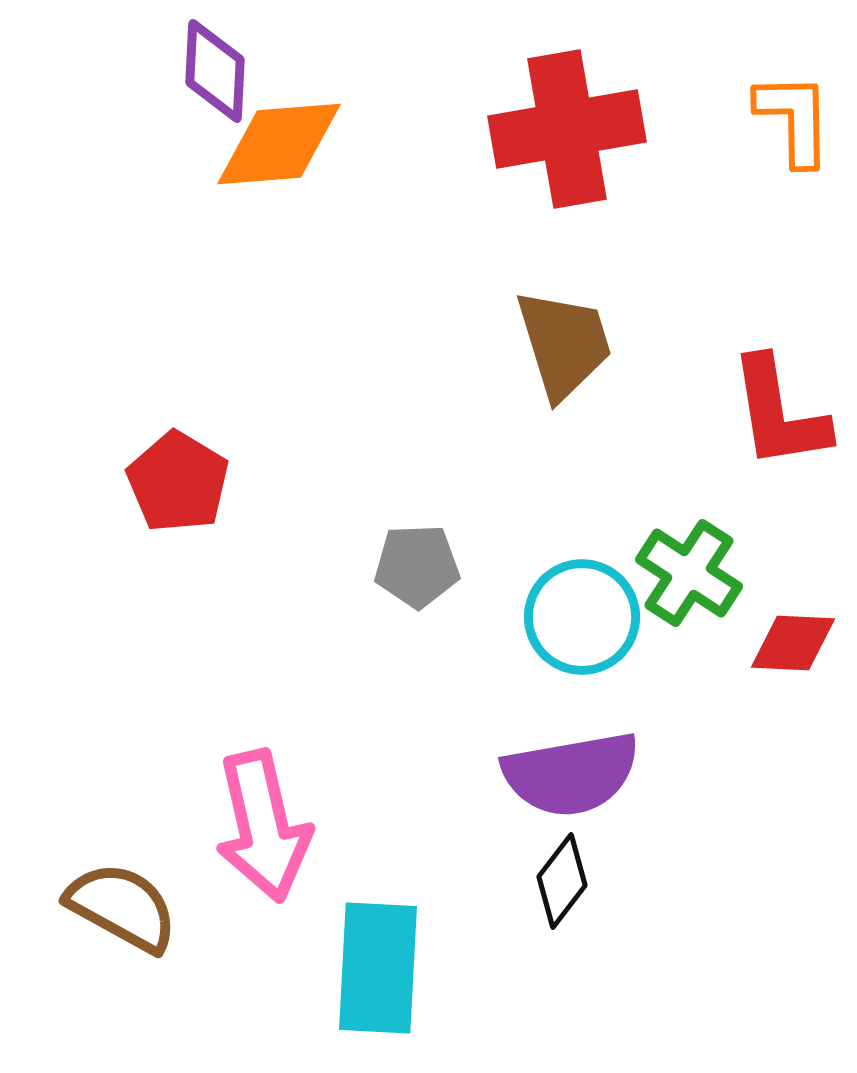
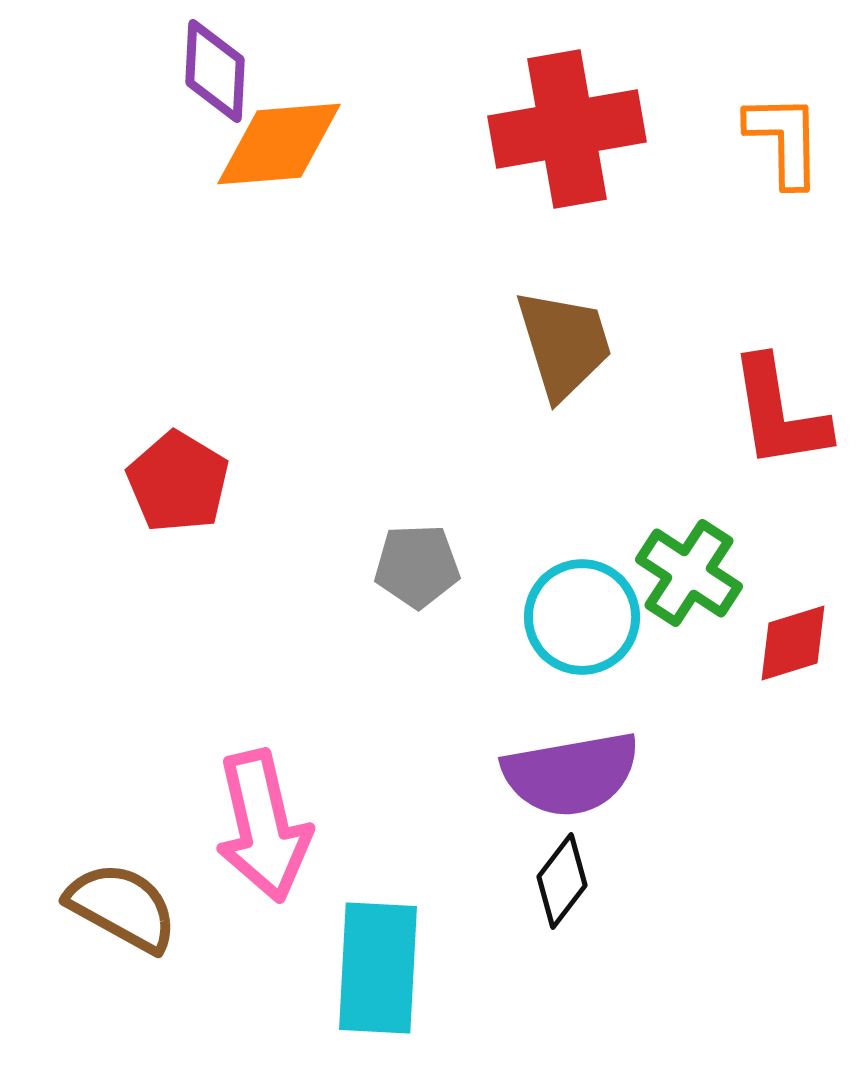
orange L-shape: moved 10 px left, 21 px down
red diamond: rotated 20 degrees counterclockwise
